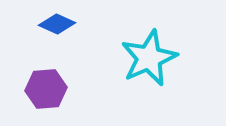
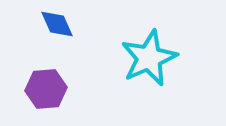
blue diamond: rotated 42 degrees clockwise
